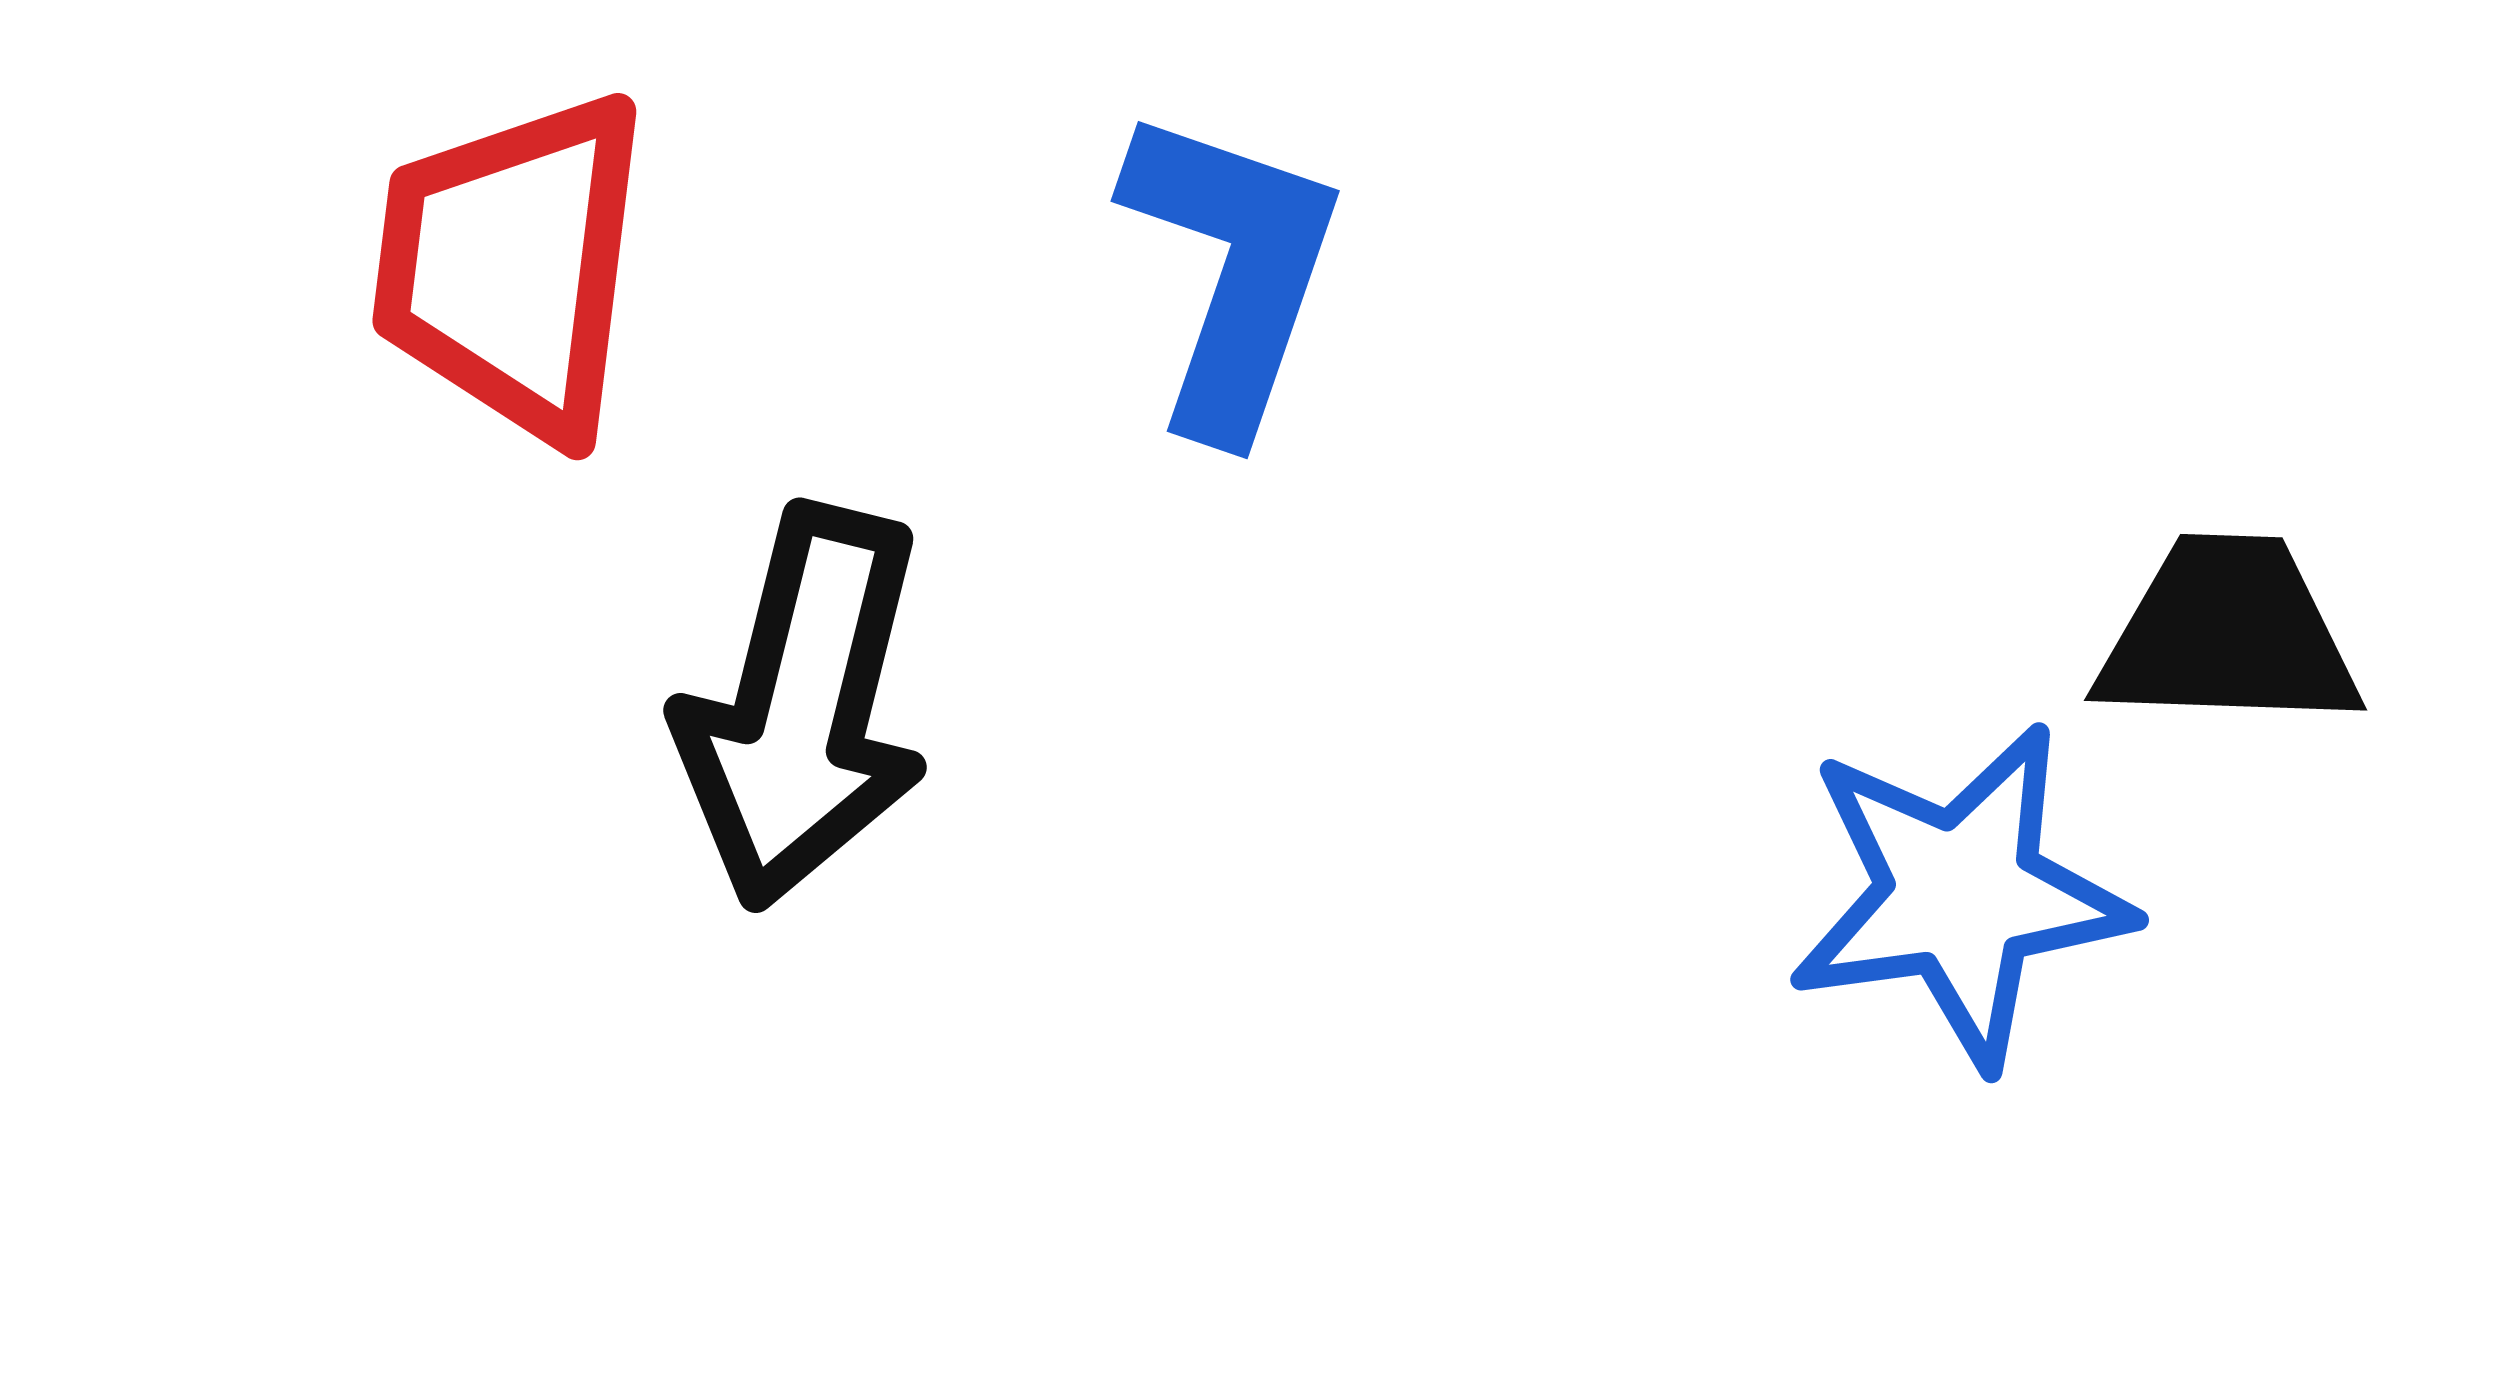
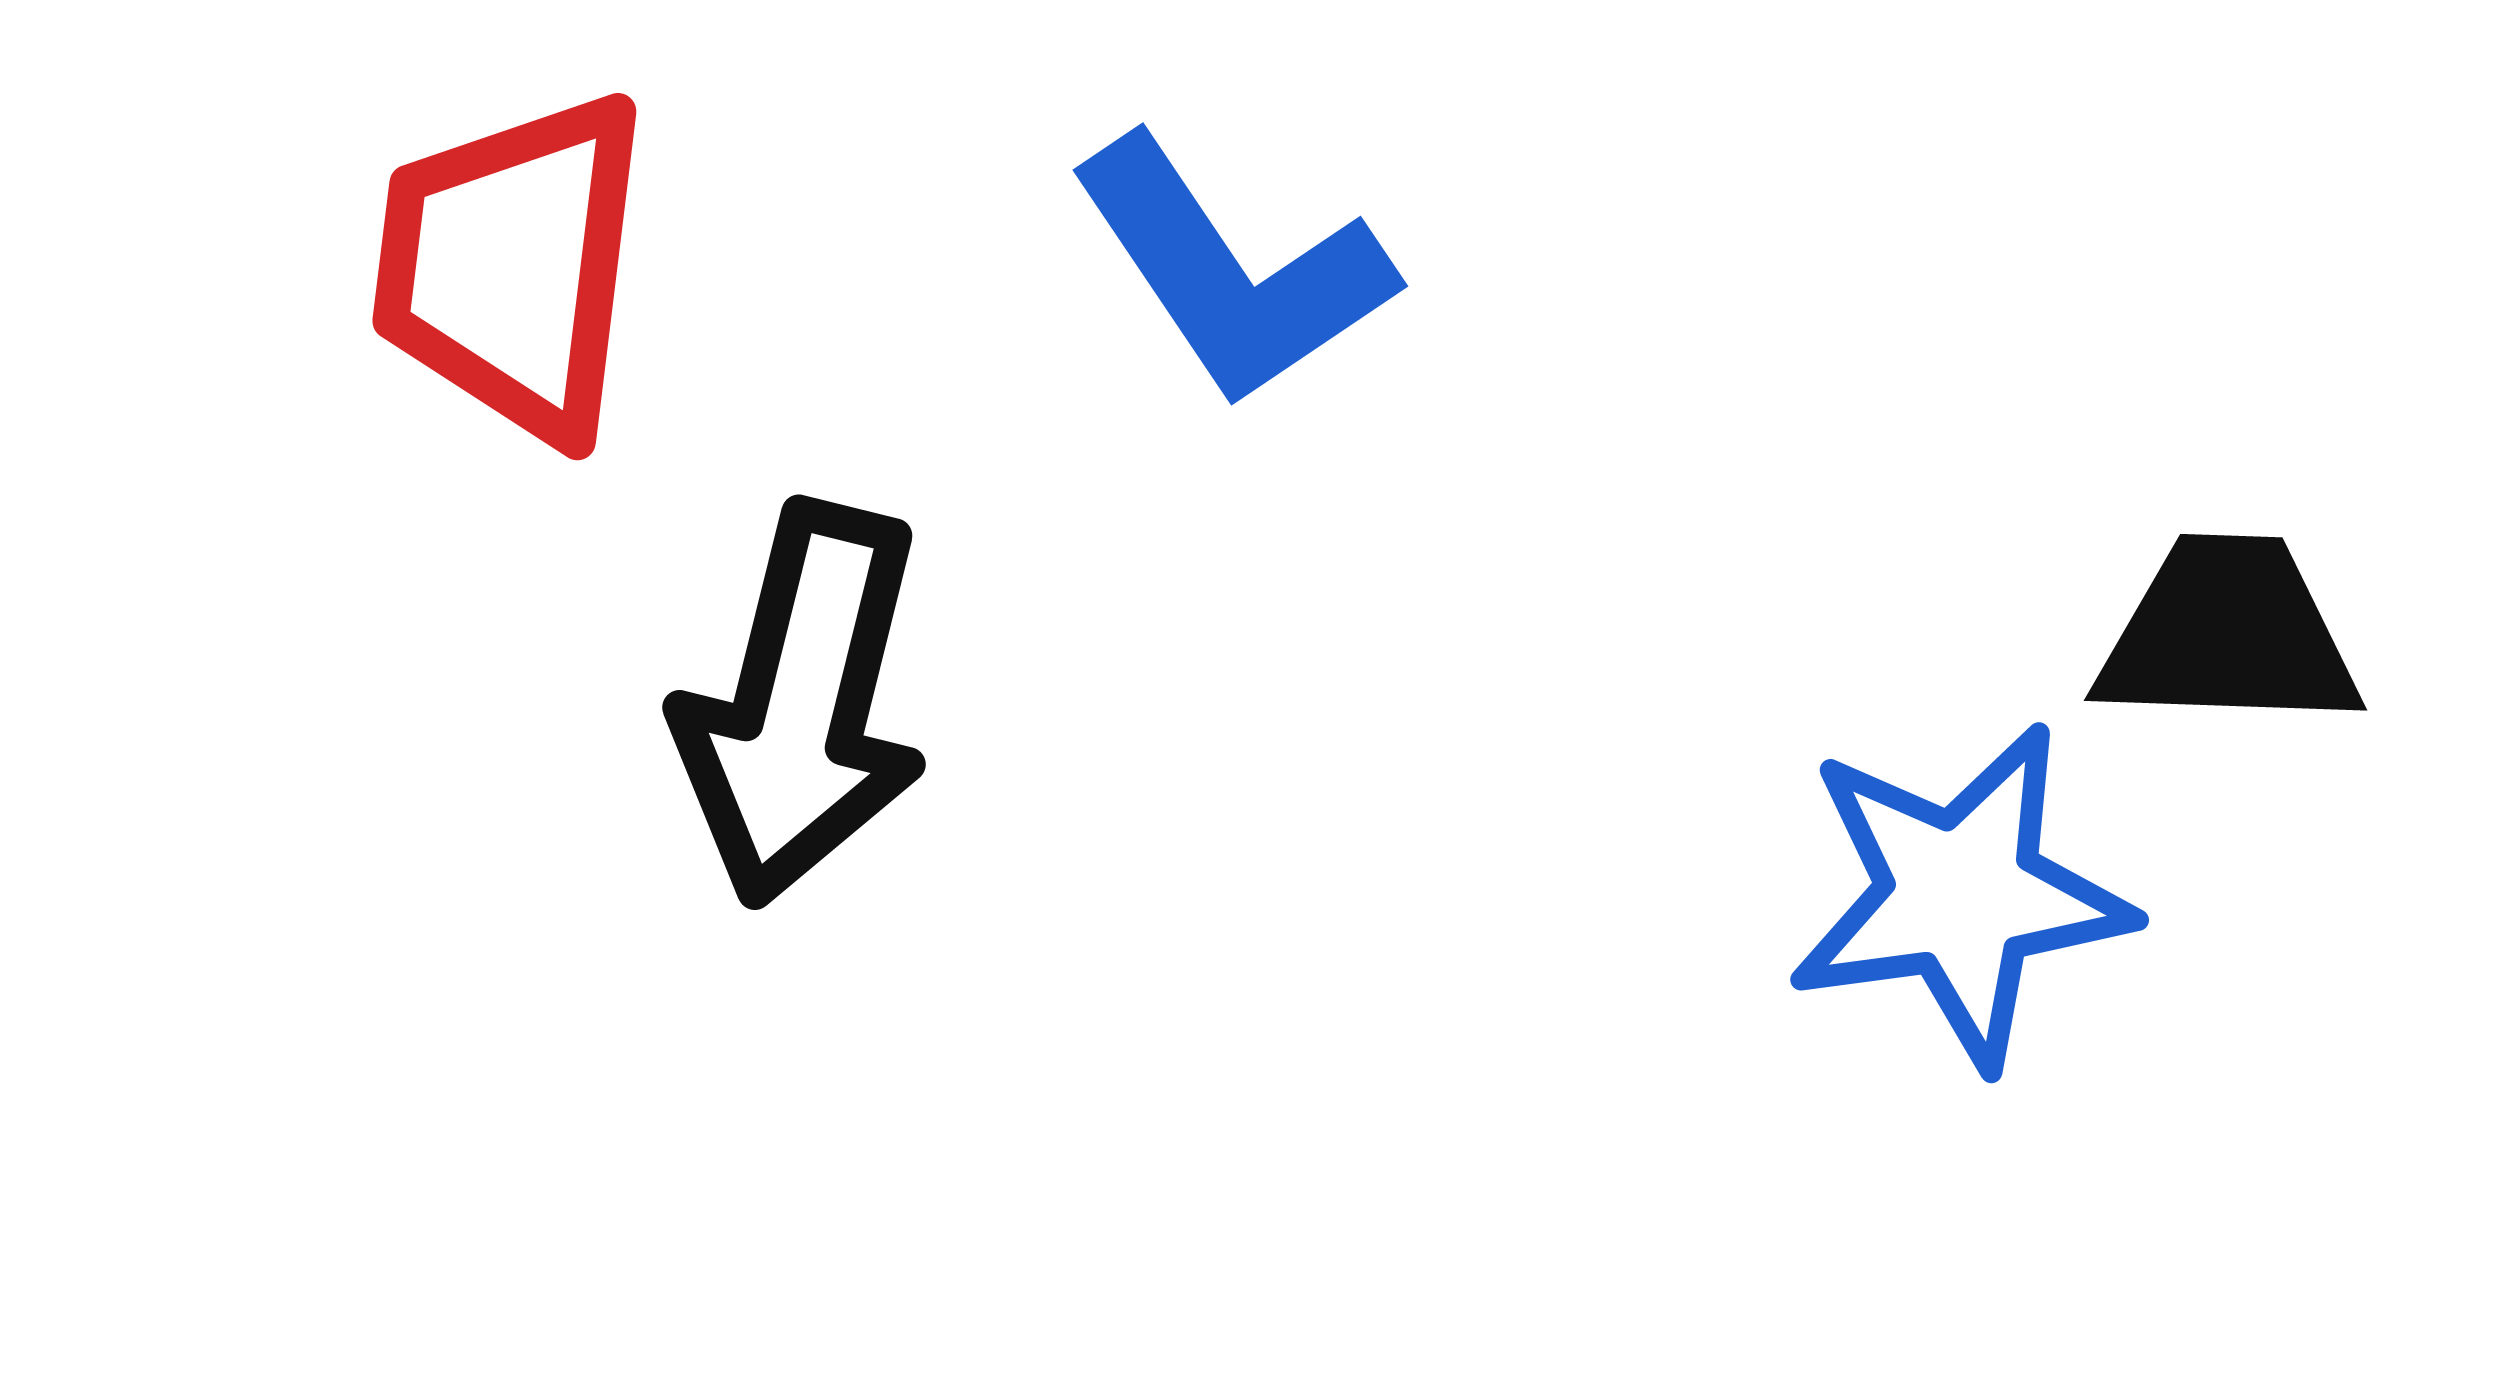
blue L-shape: rotated 127 degrees clockwise
black arrow: moved 1 px left, 3 px up
